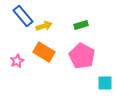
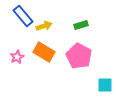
pink pentagon: moved 3 px left
pink star: moved 4 px up
cyan square: moved 2 px down
